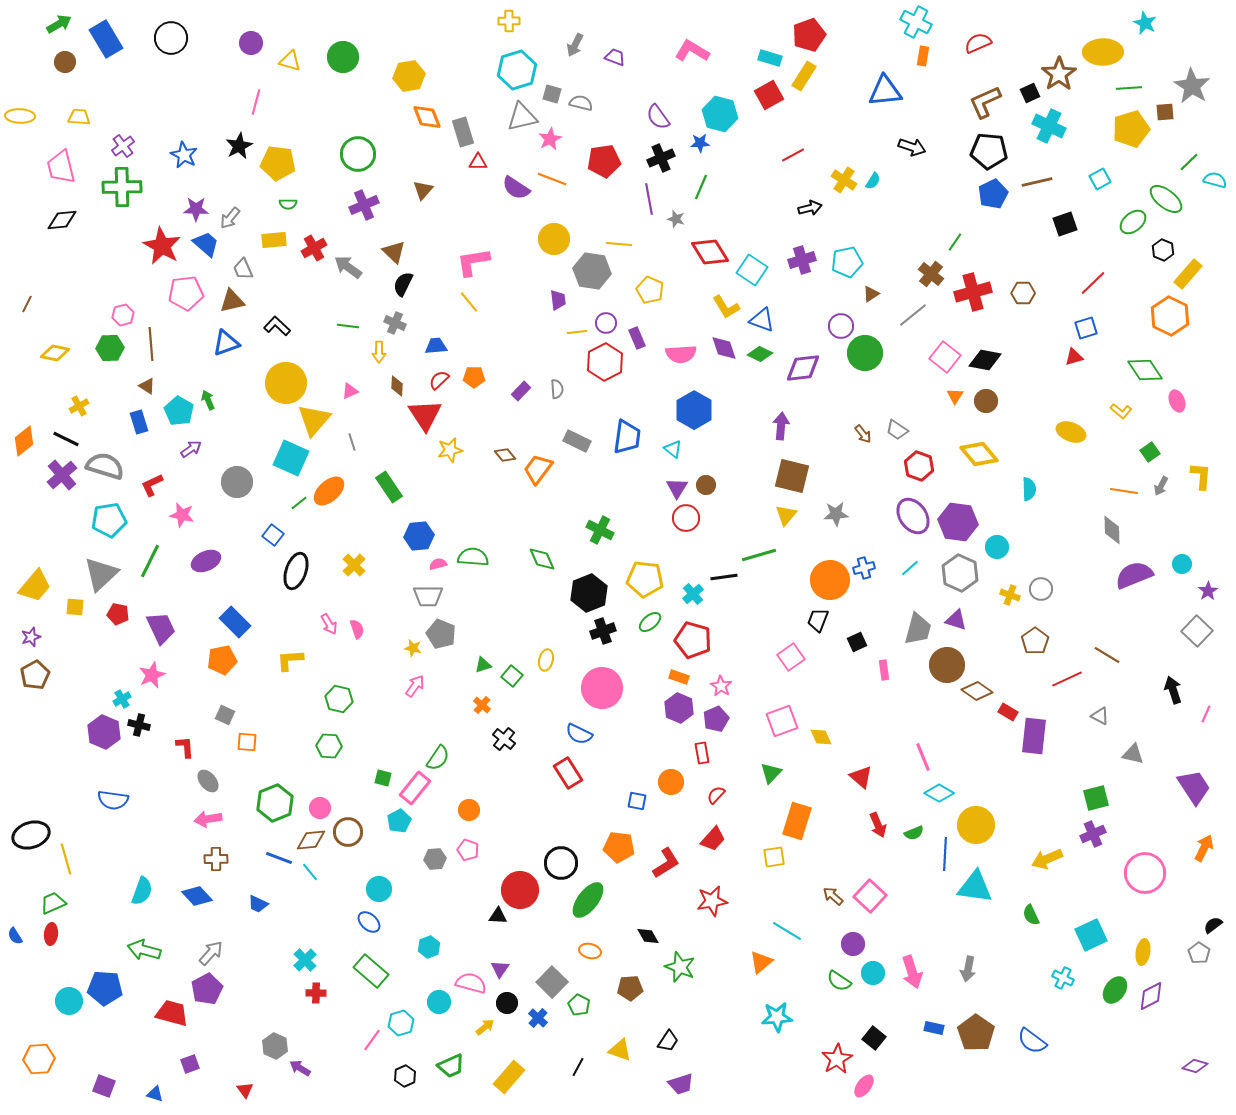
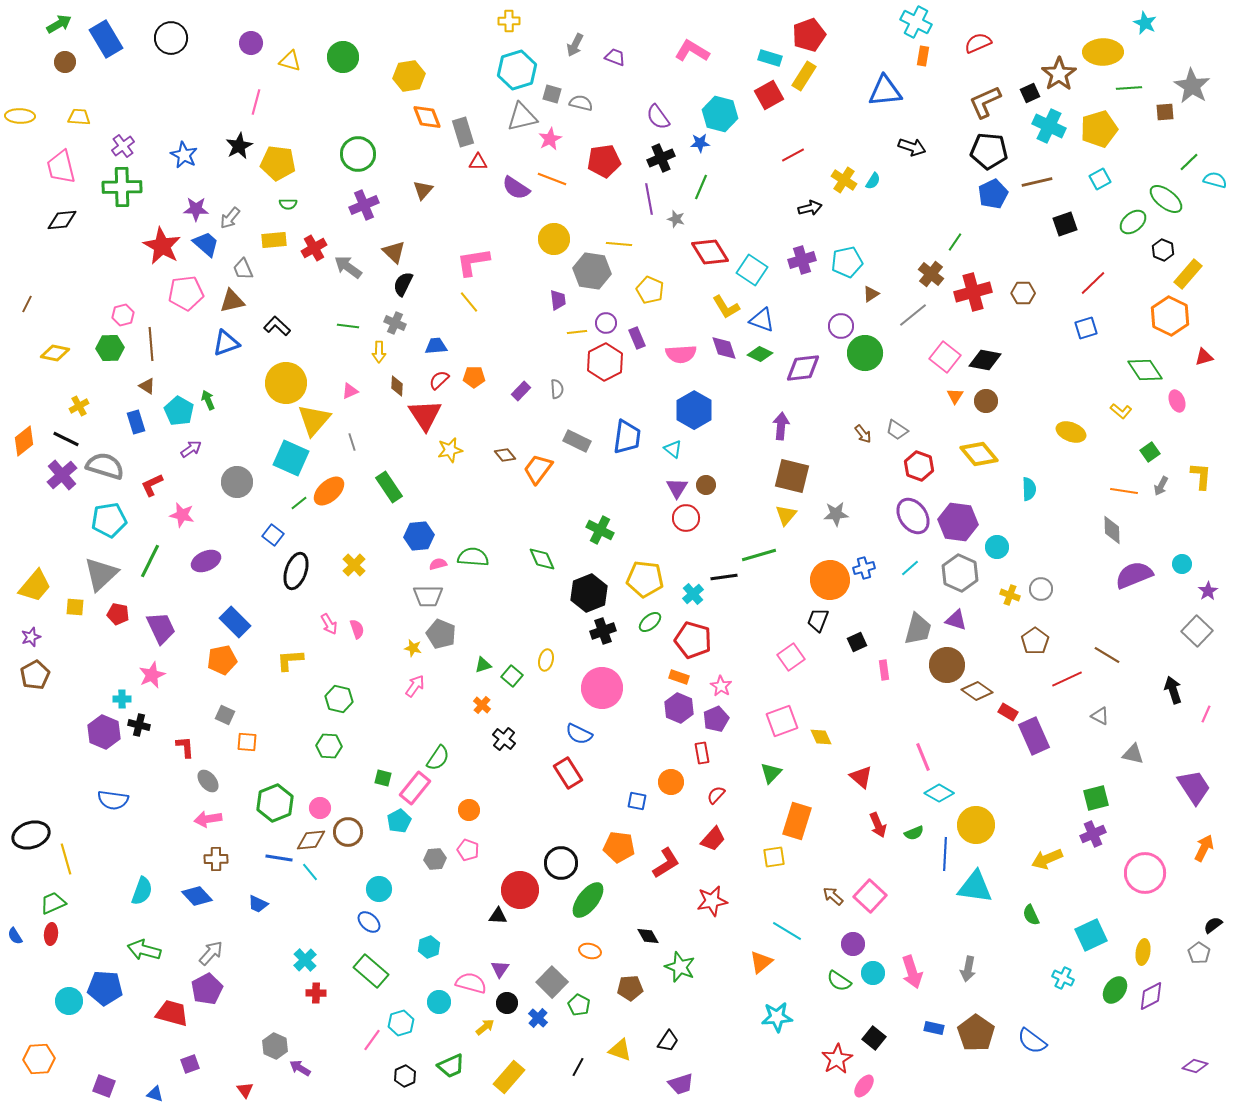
yellow pentagon at (1131, 129): moved 32 px left
red triangle at (1074, 357): moved 130 px right
blue rectangle at (139, 422): moved 3 px left
cyan cross at (122, 699): rotated 30 degrees clockwise
purple rectangle at (1034, 736): rotated 30 degrees counterclockwise
blue line at (279, 858): rotated 12 degrees counterclockwise
